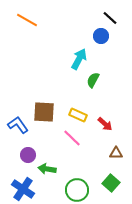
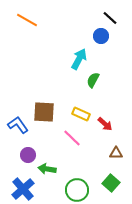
yellow rectangle: moved 3 px right, 1 px up
blue cross: rotated 15 degrees clockwise
